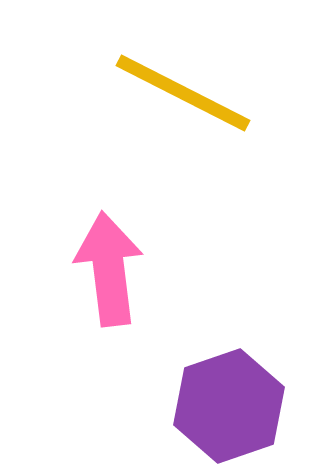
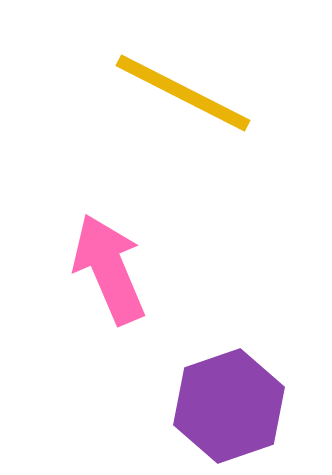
pink arrow: rotated 16 degrees counterclockwise
